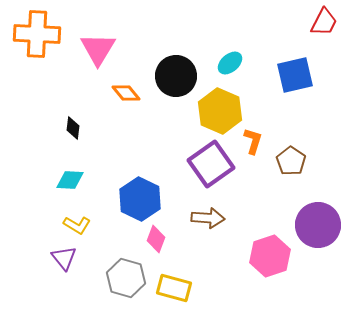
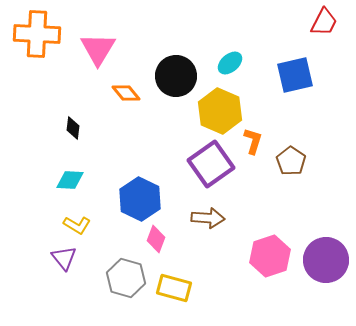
purple circle: moved 8 px right, 35 px down
